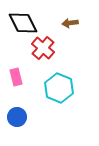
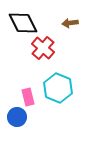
pink rectangle: moved 12 px right, 20 px down
cyan hexagon: moved 1 px left
